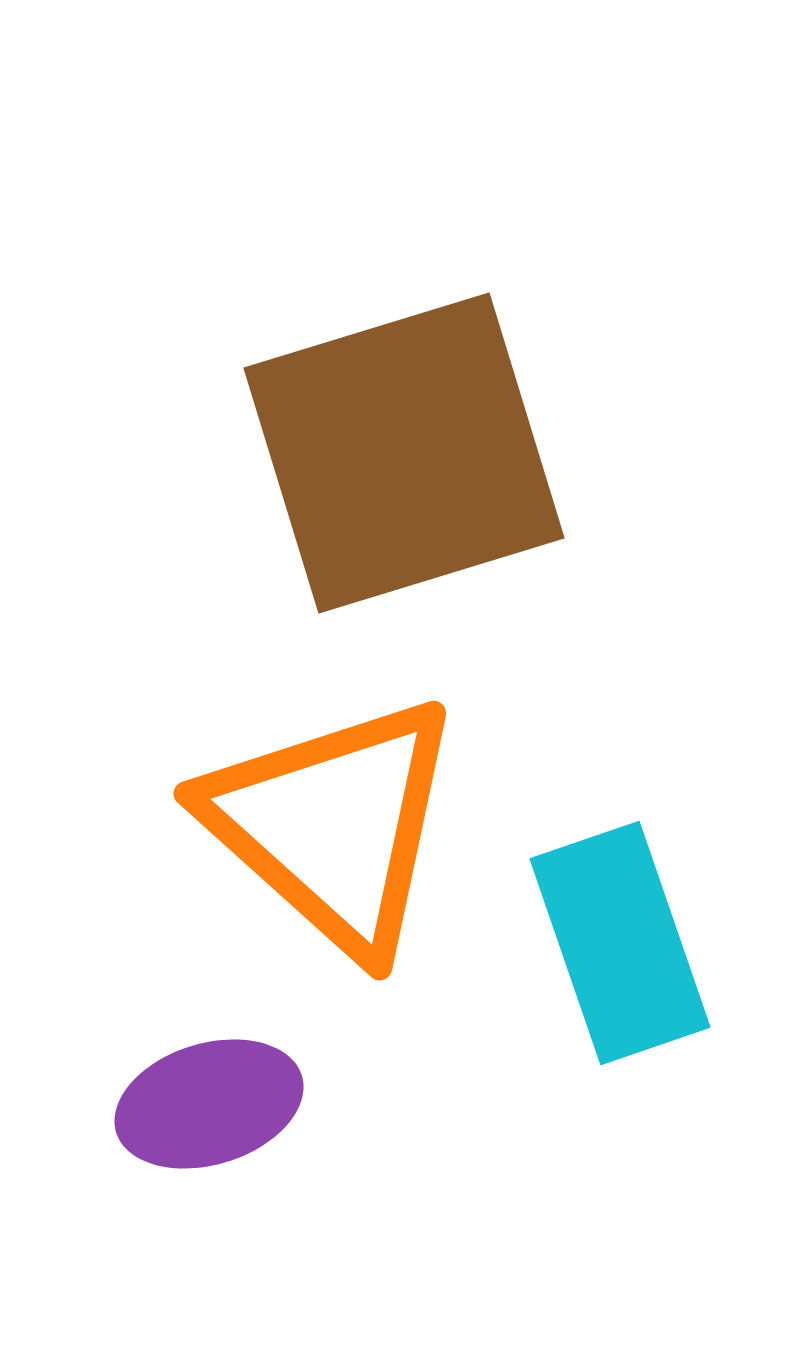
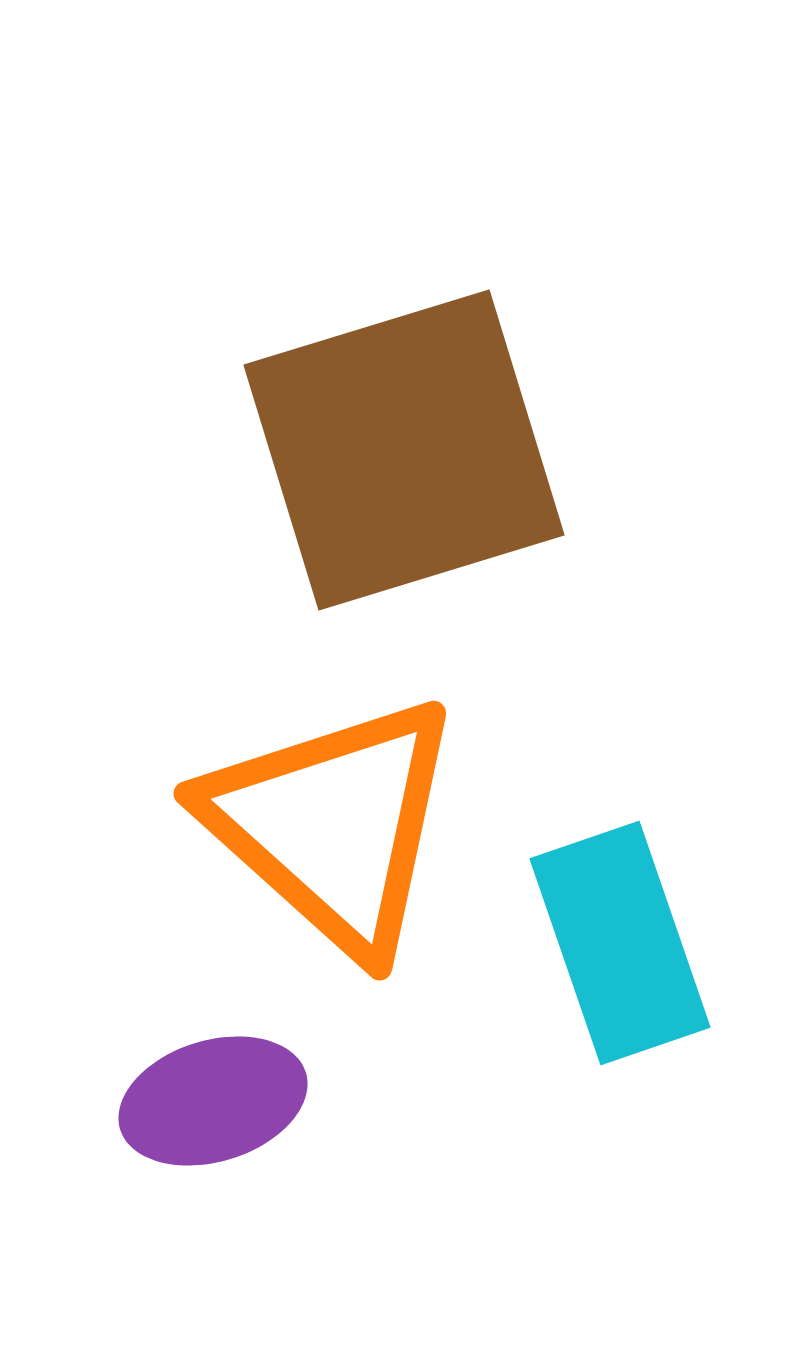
brown square: moved 3 px up
purple ellipse: moved 4 px right, 3 px up
